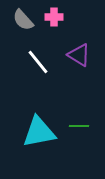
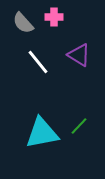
gray semicircle: moved 3 px down
green line: rotated 48 degrees counterclockwise
cyan triangle: moved 3 px right, 1 px down
